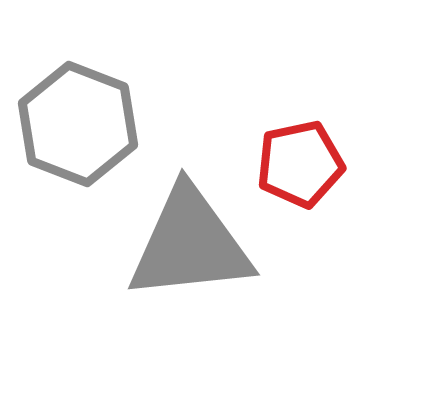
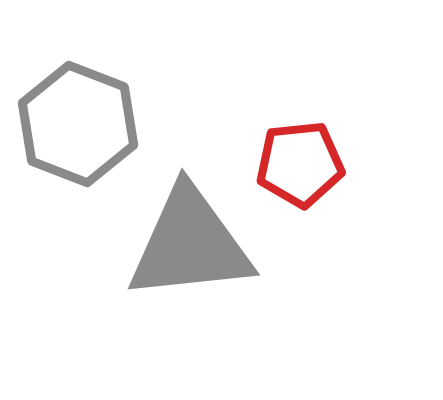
red pentagon: rotated 6 degrees clockwise
